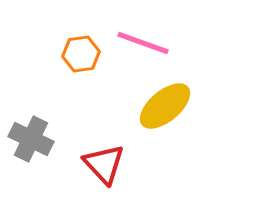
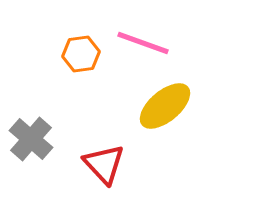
gray cross: rotated 15 degrees clockwise
